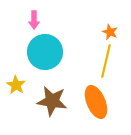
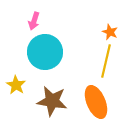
pink arrow: moved 1 px down; rotated 18 degrees clockwise
